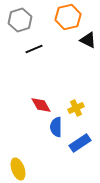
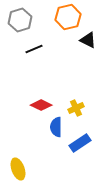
red diamond: rotated 35 degrees counterclockwise
